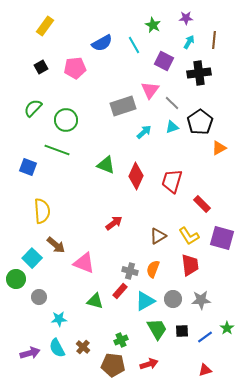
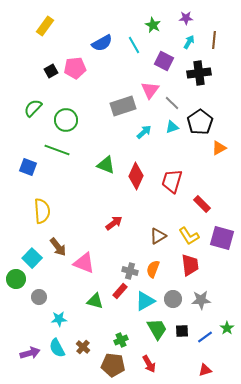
black square at (41, 67): moved 10 px right, 4 px down
brown arrow at (56, 245): moved 2 px right, 2 px down; rotated 12 degrees clockwise
red arrow at (149, 364): rotated 78 degrees clockwise
